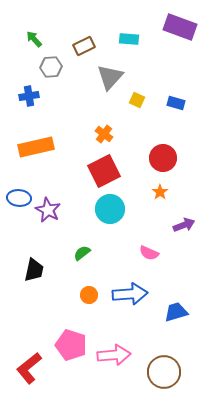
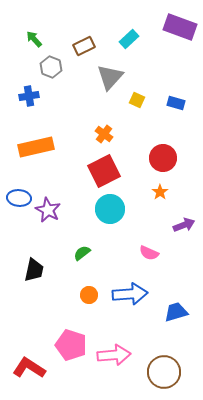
cyan rectangle: rotated 48 degrees counterclockwise
gray hexagon: rotated 25 degrees clockwise
red L-shape: rotated 72 degrees clockwise
